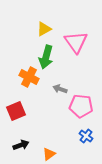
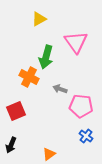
yellow triangle: moved 5 px left, 10 px up
black arrow: moved 10 px left; rotated 133 degrees clockwise
